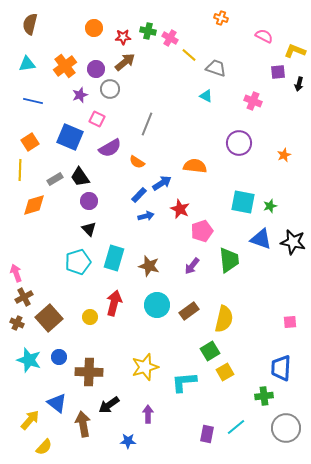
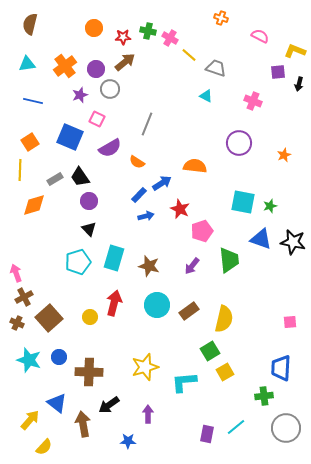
pink semicircle at (264, 36): moved 4 px left
